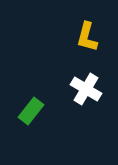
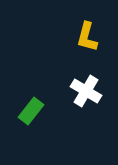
white cross: moved 2 px down
